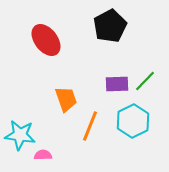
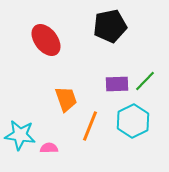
black pentagon: rotated 16 degrees clockwise
pink semicircle: moved 6 px right, 7 px up
